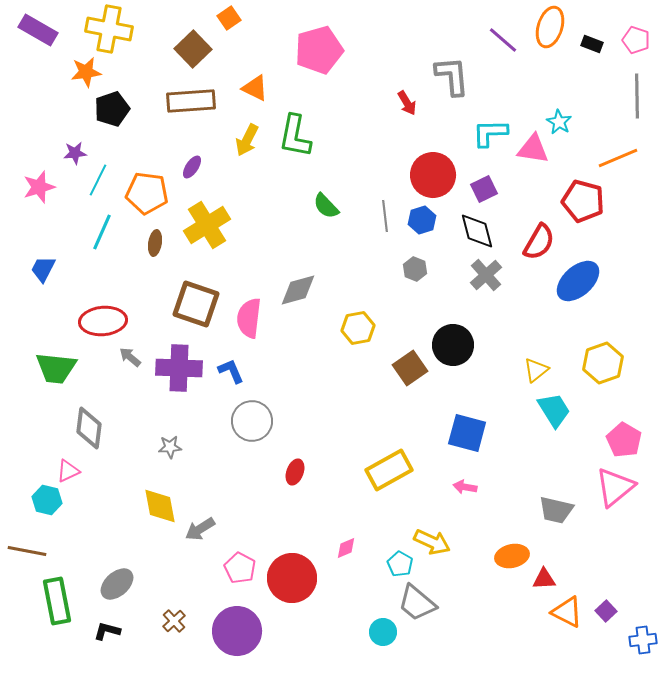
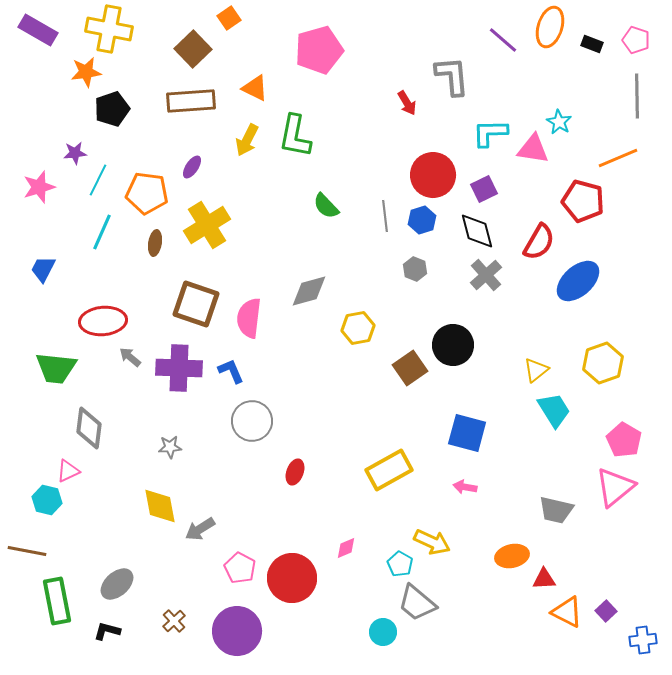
gray diamond at (298, 290): moved 11 px right, 1 px down
